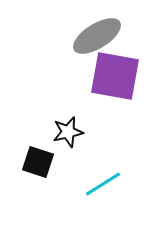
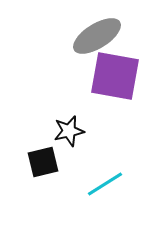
black star: moved 1 px right, 1 px up
black square: moved 5 px right; rotated 32 degrees counterclockwise
cyan line: moved 2 px right
